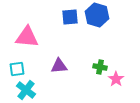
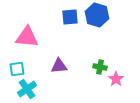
cyan cross: moved 1 px right, 1 px up; rotated 18 degrees clockwise
